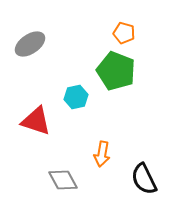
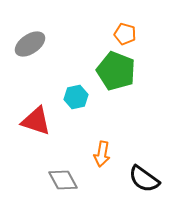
orange pentagon: moved 1 px right, 1 px down
black semicircle: rotated 28 degrees counterclockwise
